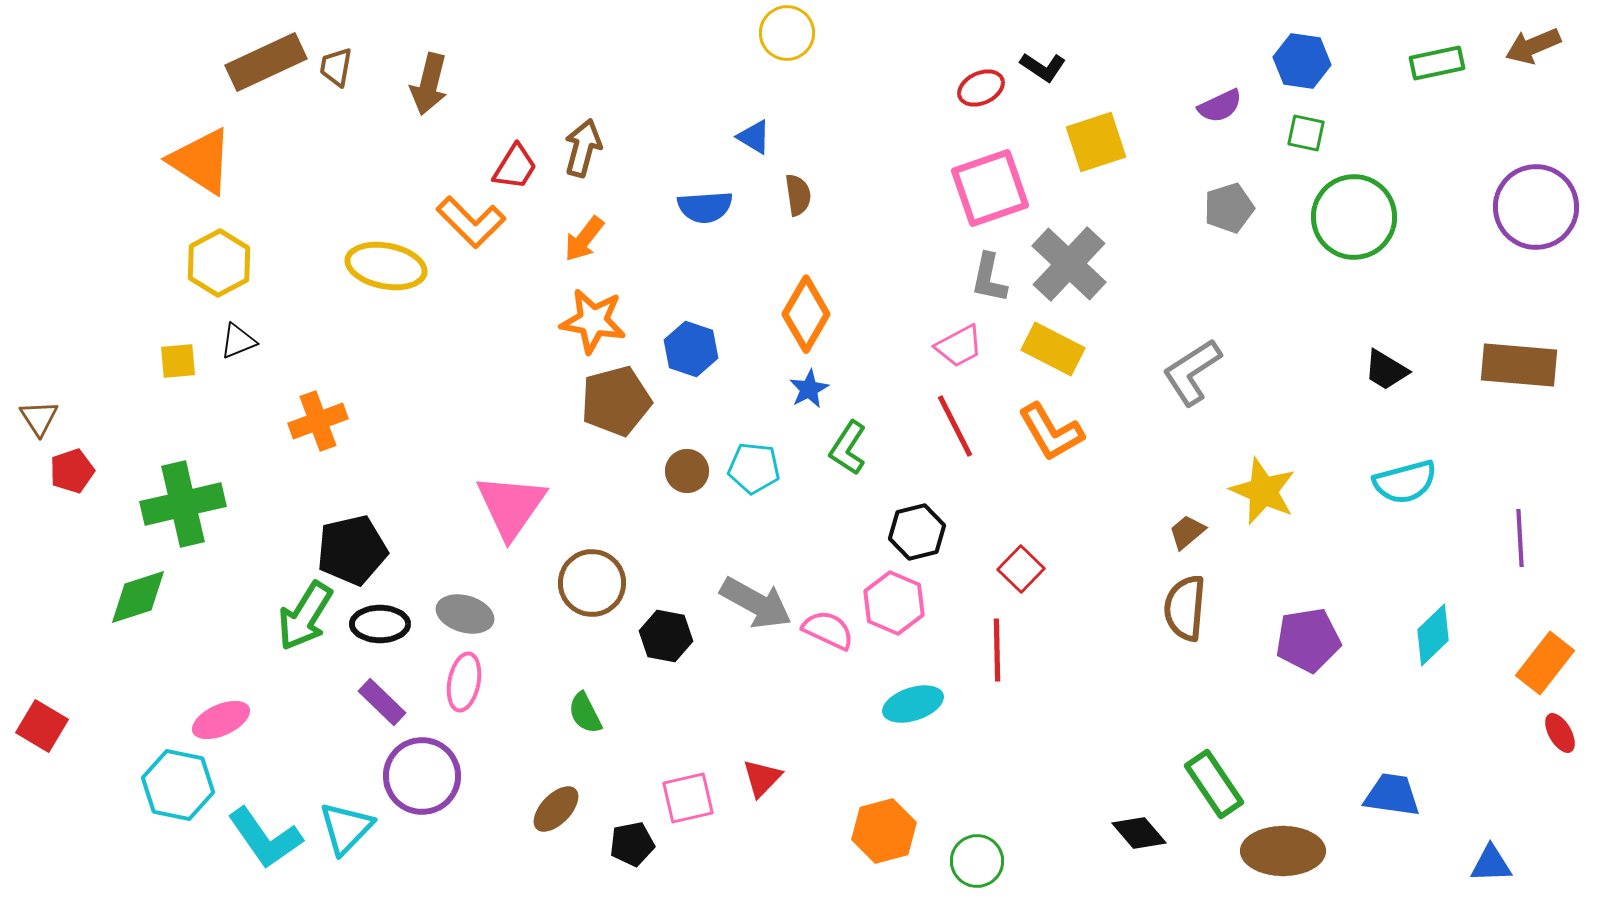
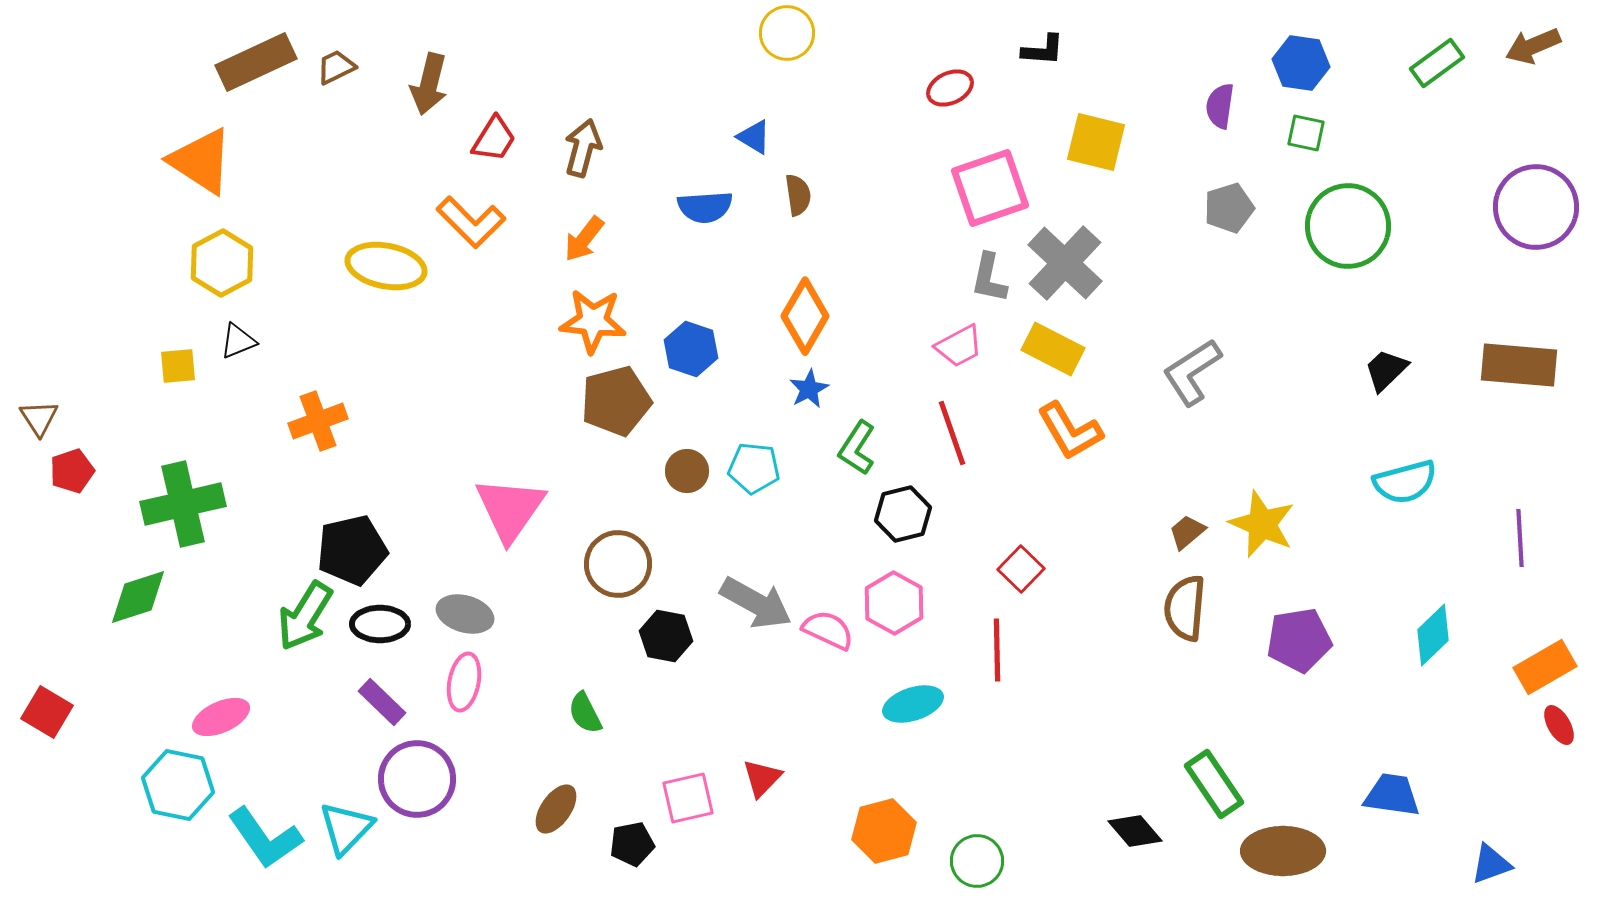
blue hexagon at (1302, 61): moved 1 px left, 2 px down
brown rectangle at (266, 62): moved 10 px left
green rectangle at (1437, 63): rotated 24 degrees counterclockwise
brown trapezoid at (336, 67): rotated 54 degrees clockwise
black L-shape at (1043, 67): moved 17 px up; rotated 30 degrees counterclockwise
red ellipse at (981, 88): moved 31 px left
purple semicircle at (1220, 106): rotated 123 degrees clockwise
yellow square at (1096, 142): rotated 32 degrees clockwise
red trapezoid at (515, 167): moved 21 px left, 28 px up
green circle at (1354, 217): moved 6 px left, 9 px down
yellow hexagon at (219, 263): moved 3 px right
gray cross at (1069, 264): moved 4 px left, 1 px up
orange diamond at (806, 314): moved 1 px left, 2 px down
orange star at (593, 321): rotated 4 degrees counterclockwise
yellow square at (178, 361): moved 5 px down
black trapezoid at (1386, 370): rotated 105 degrees clockwise
red line at (955, 426): moved 3 px left, 7 px down; rotated 8 degrees clockwise
orange L-shape at (1051, 432): moved 19 px right, 1 px up
green L-shape at (848, 448): moved 9 px right
yellow star at (1263, 491): moved 1 px left, 33 px down
pink triangle at (511, 506): moved 1 px left, 3 px down
black hexagon at (917, 532): moved 14 px left, 18 px up
brown circle at (592, 583): moved 26 px right, 19 px up
pink hexagon at (894, 603): rotated 6 degrees clockwise
purple pentagon at (1308, 640): moved 9 px left
orange rectangle at (1545, 663): moved 4 px down; rotated 22 degrees clockwise
pink ellipse at (221, 720): moved 3 px up
red square at (42, 726): moved 5 px right, 14 px up
red ellipse at (1560, 733): moved 1 px left, 8 px up
purple circle at (422, 776): moved 5 px left, 3 px down
brown ellipse at (556, 809): rotated 9 degrees counterclockwise
black diamond at (1139, 833): moved 4 px left, 2 px up
blue triangle at (1491, 864): rotated 18 degrees counterclockwise
